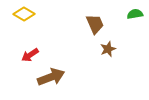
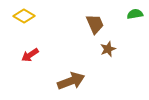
yellow diamond: moved 2 px down
brown arrow: moved 20 px right, 4 px down
